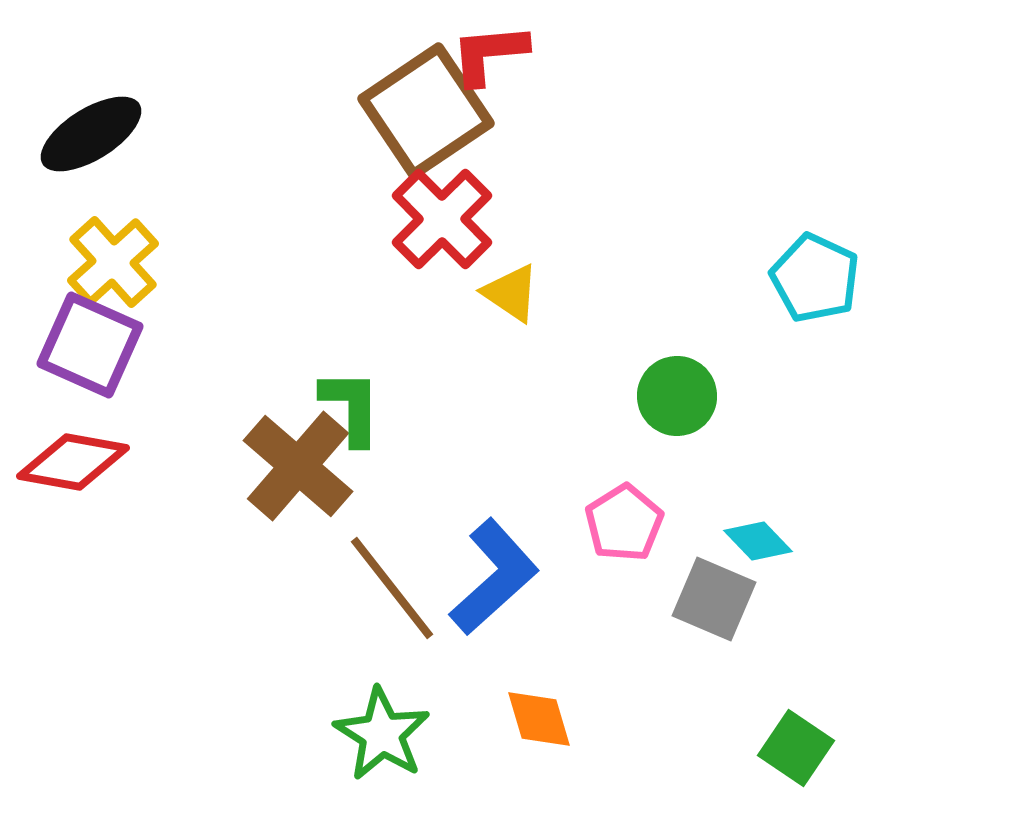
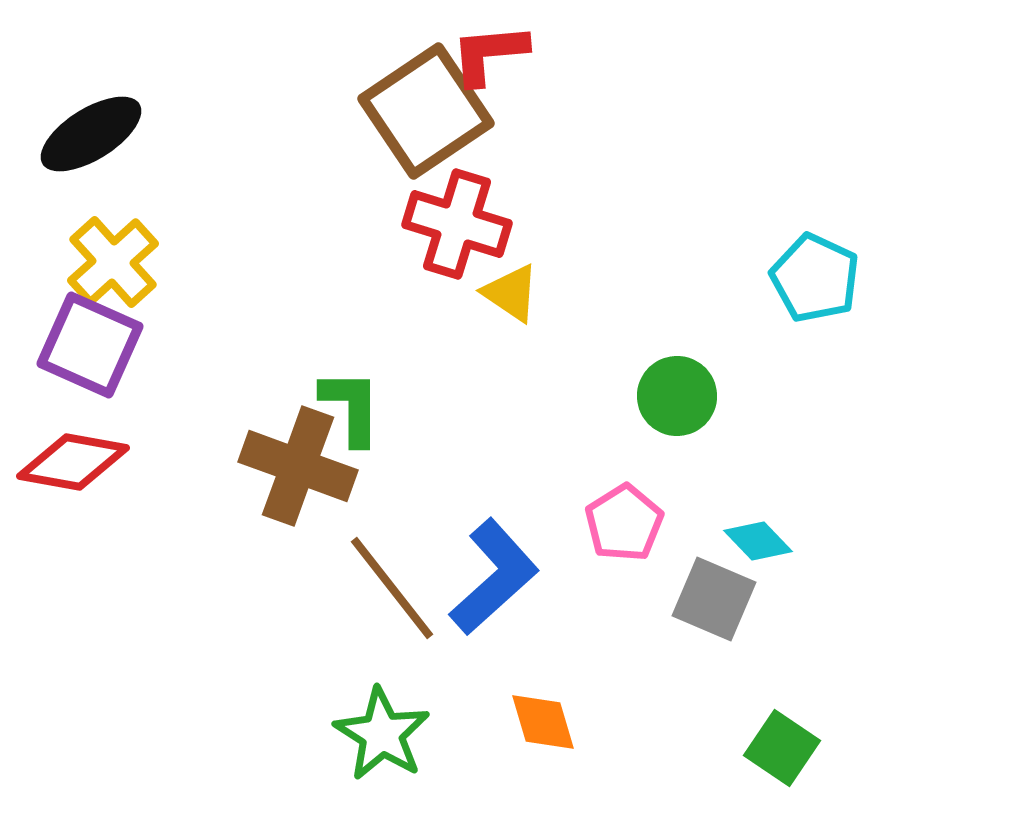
red cross: moved 15 px right, 5 px down; rotated 28 degrees counterclockwise
brown cross: rotated 21 degrees counterclockwise
orange diamond: moved 4 px right, 3 px down
green square: moved 14 px left
